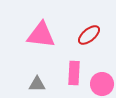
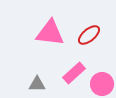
pink triangle: moved 9 px right, 2 px up
pink rectangle: rotated 45 degrees clockwise
